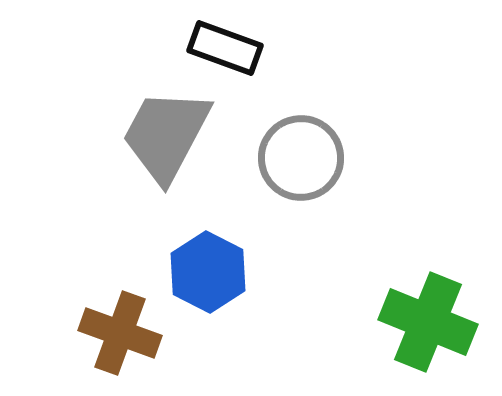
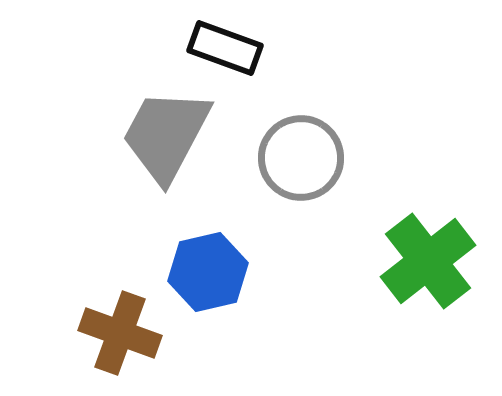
blue hexagon: rotated 20 degrees clockwise
green cross: moved 61 px up; rotated 30 degrees clockwise
